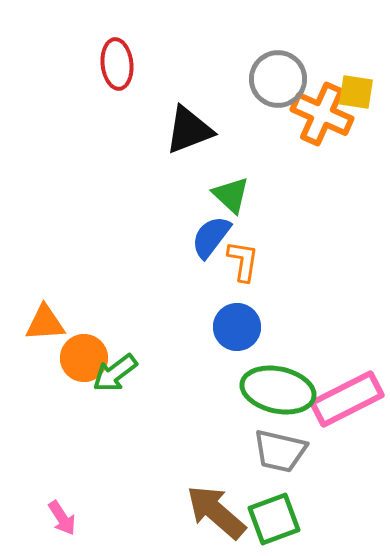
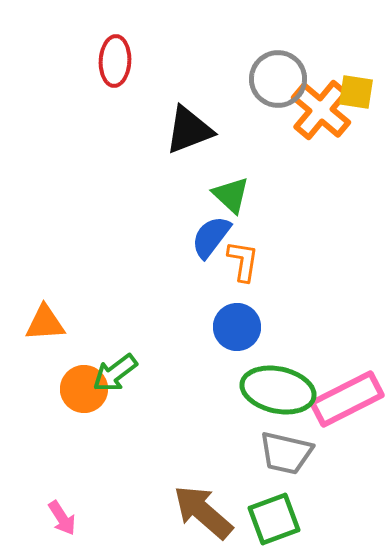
red ellipse: moved 2 px left, 3 px up; rotated 9 degrees clockwise
orange cross: moved 1 px left, 4 px up; rotated 16 degrees clockwise
orange circle: moved 31 px down
gray trapezoid: moved 6 px right, 2 px down
brown arrow: moved 13 px left
